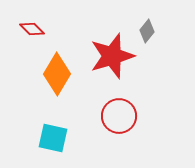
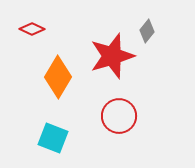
red diamond: rotated 20 degrees counterclockwise
orange diamond: moved 1 px right, 3 px down
cyan square: rotated 8 degrees clockwise
